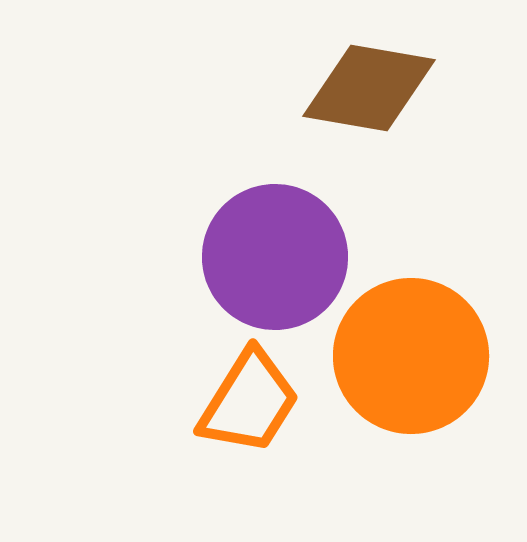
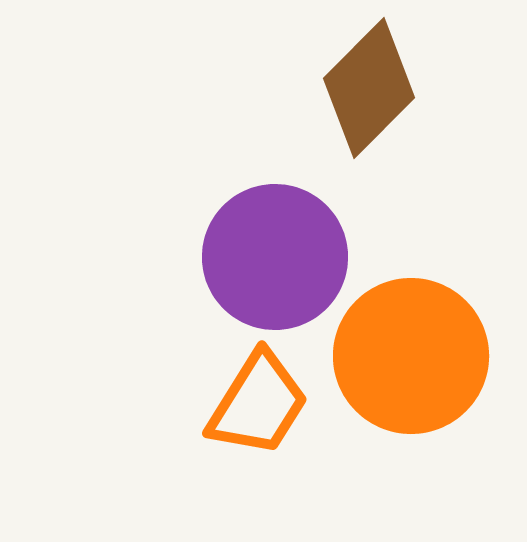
brown diamond: rotated 55 degrees counterclockwise
orange trapezoid: moved 9 px right, 2 px down
